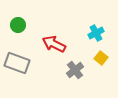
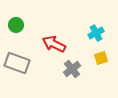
green circle: moved 2 px left
yellow square: rotated 32 degrees clockwise
gray cross: moved 3 px left, 1 px up
